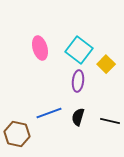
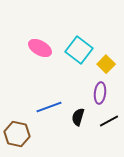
pink ellipse: rotated 45 degrees counterclockwise
purple ellipse: moved 22 px right, 12 px down
blue line: moved 6 px up
black line: moved 1 px left; rotated 42 degrees counterclockwise
